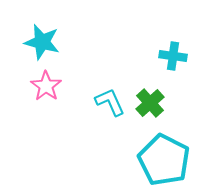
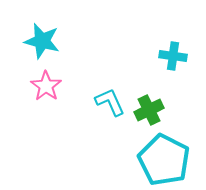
cyan star: moved 1 px up
green cross: moved 1 px left, 7 px down; rotated 16 degrees clockwise
